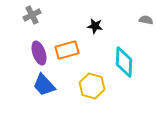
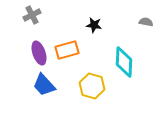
gray semicircle: moved 2 px down
black star: moved 1 px left, 1 px up
